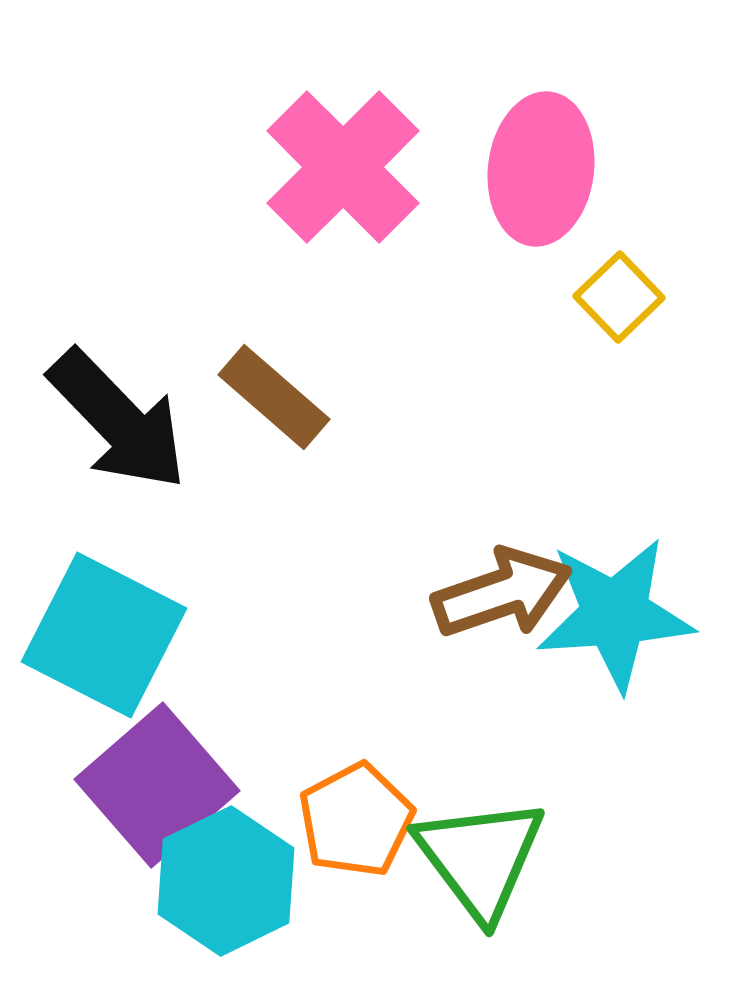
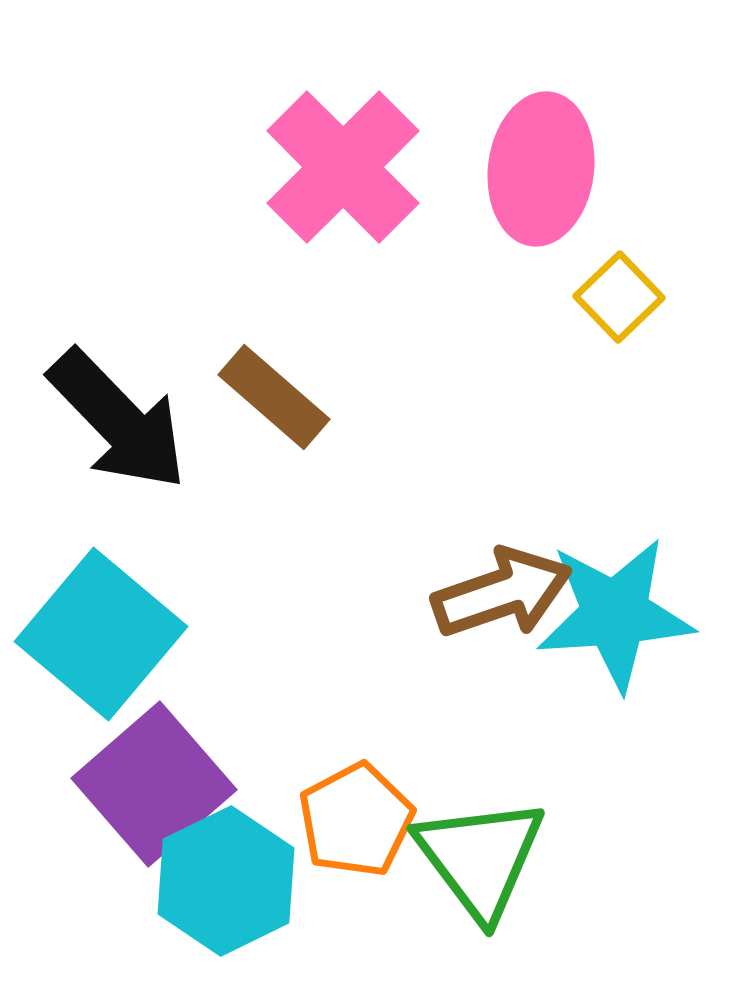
cyan square: moved 3 px left, 1 px up; rotated 13 degrees clockwise
purple square: moved 3 px left, 1 px up
